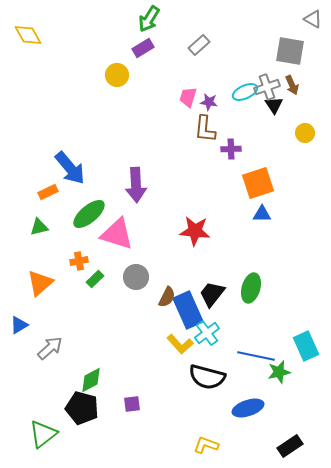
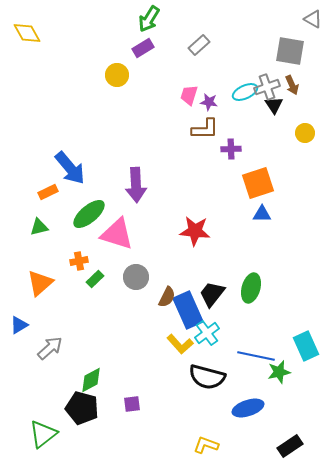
yellow diamond at (28, 35): moved 1 px left, 2 px up
pink trapezoid at (188, 97): moved 1 px right, 2 px up
brown L-shape at (205, 129): rotated 96 degrees counterclockwise
